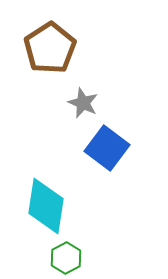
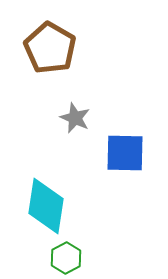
brown pentagon: rotated 9 degrees counterclockwise
gray star: moved 8 px left, 15 px down
blue square: moved 18 px right, 5 px down; rotated 36 degrees counterclockwise
